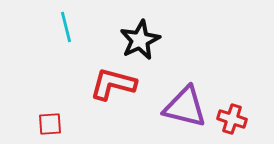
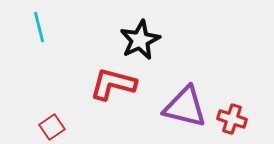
cyan line: moved 27 px left
red square: moved 2 px right, 3 px down; rotated 30 degrees counterclockwise
